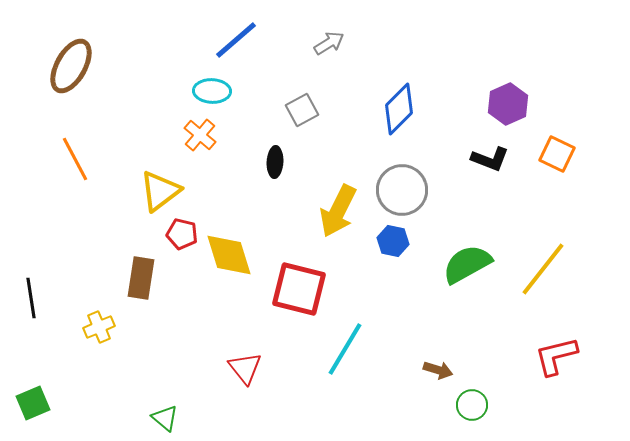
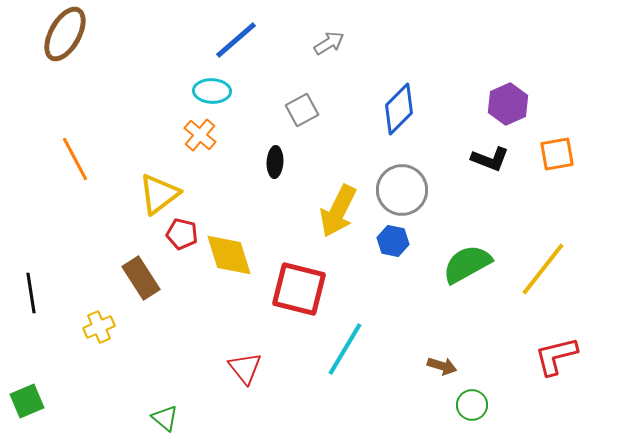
brown ellipse: moved 6 px left, 32 px up
orange square: rotated 36 degrees counterclockwise
yellow triangle: moved 1 px left, 3 px down
brown rectangle: rotated 42 degrees counterclockwise
black line: moved 5 px up
brown arrow: moved 4 px right, 4 px up
green square: moved 6 px left, 2 px up
